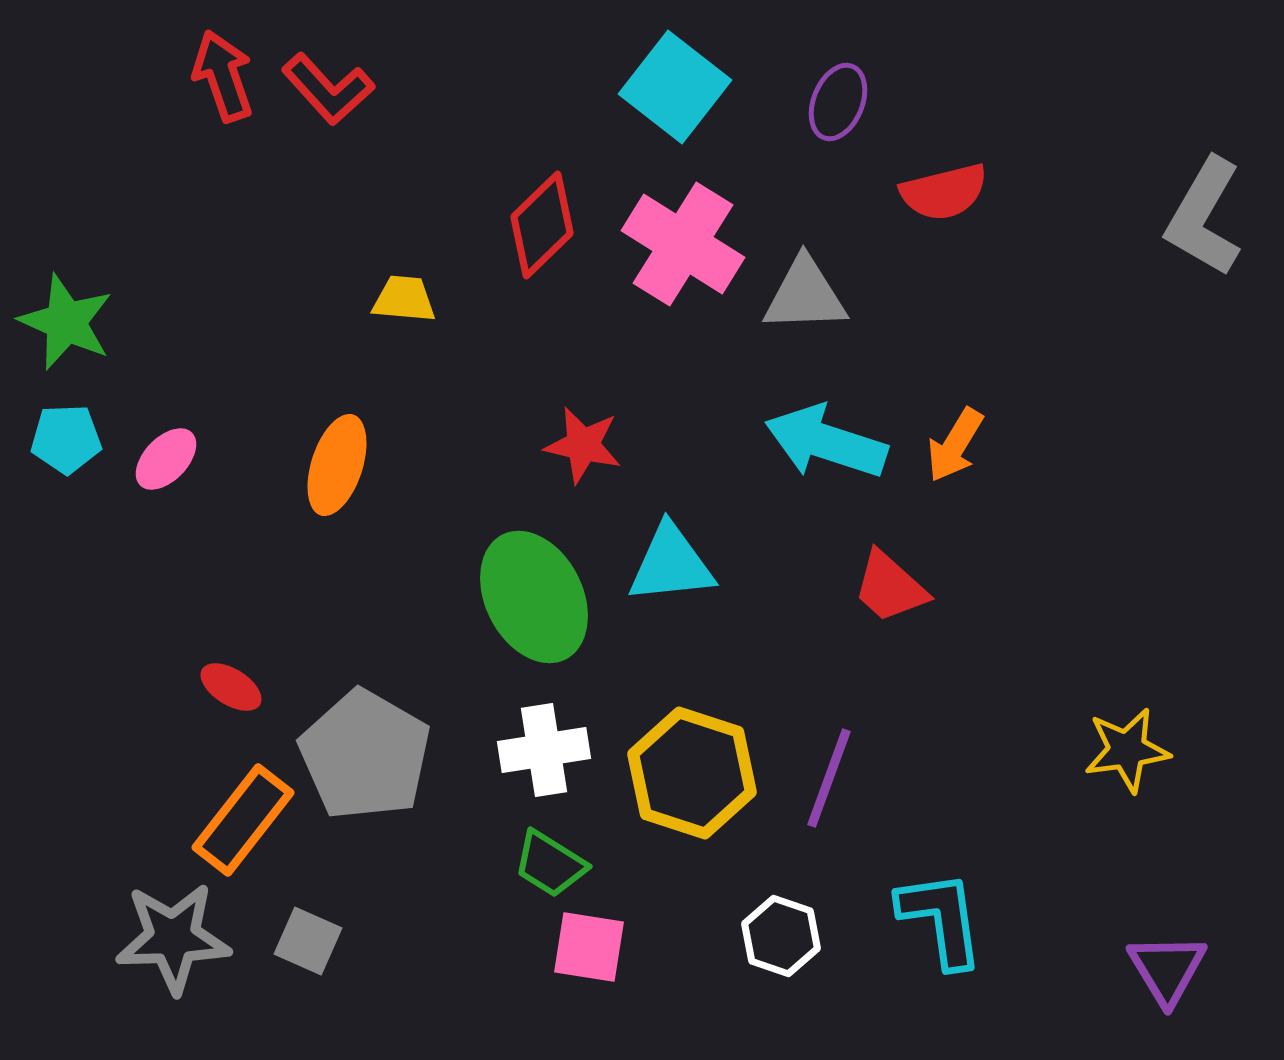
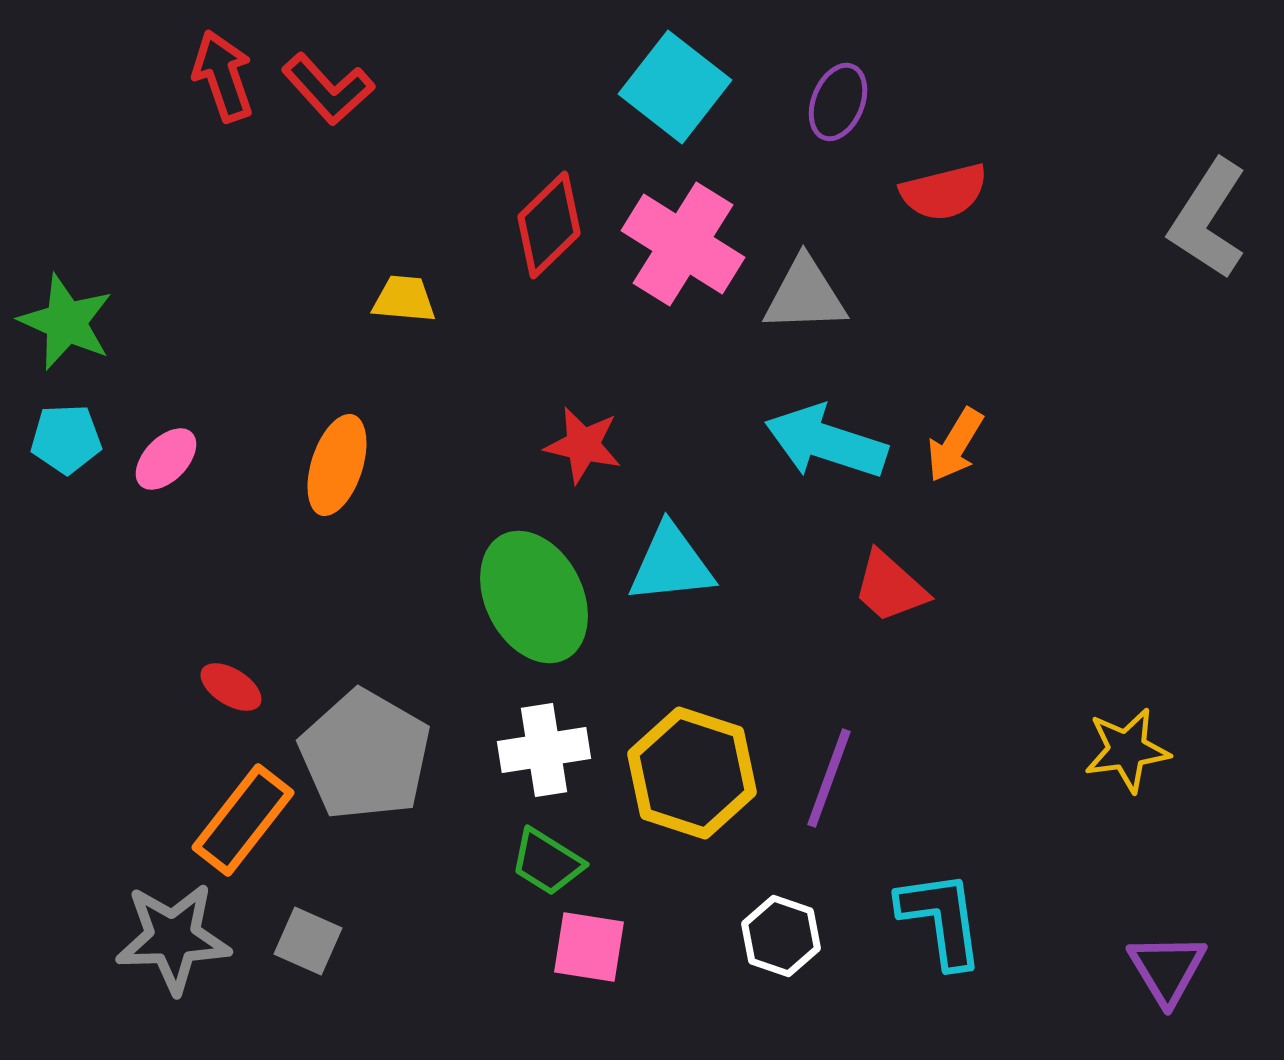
gray L-shape: moved 4 px right, 2 px down; rotated 3 degrees clockwise
red diamond: moved 7 px right
green trapezoid: moved 3 px left, 2 px up
